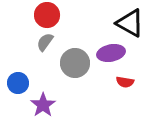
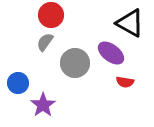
red circle: moved 4 px right
purple ellipse: rotated 48 degrees clockwise
